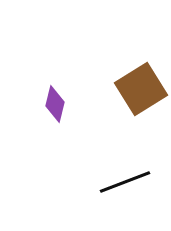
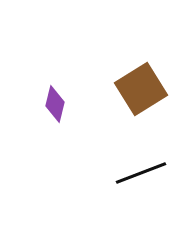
black line: moved 16 px right, 9 px up
